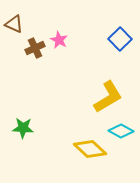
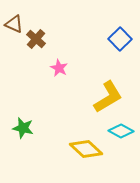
pink star: moved 28 px down
brown cross: moved 1 px right, 9 px up; rotated 24 degrees counterclockwise
green star: rotated 10 degrees clockwise
yellow diamond: moved 4 px left
